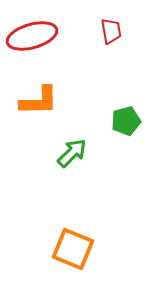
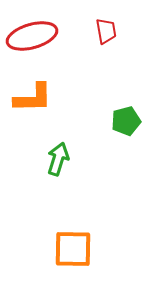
red trapezoid: moved 5 px left
orange L-shape: moved 6 px left, 3 px up
green arrow: moved 14 px left, 6 px down; rotated 28 degrees counterclockwise
orange square: rotated 21 degrees counterclockwise
